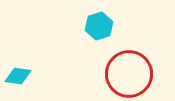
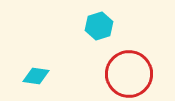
cyan diamond: moved 18 px right
